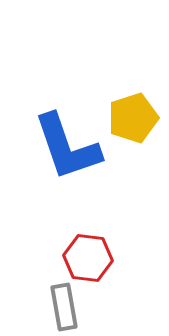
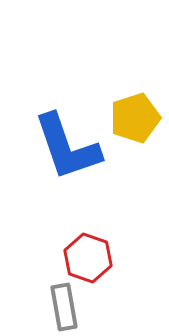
yellow pentagon: moved 2 px right
red hexagon: rotated 12 degrees clockwise
